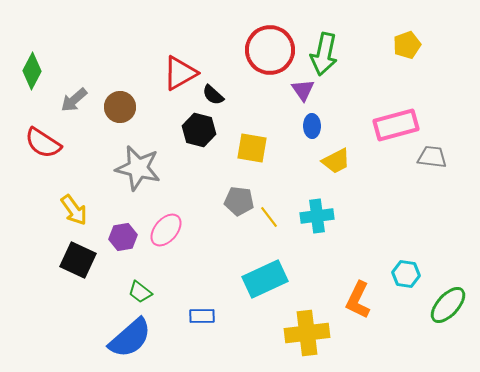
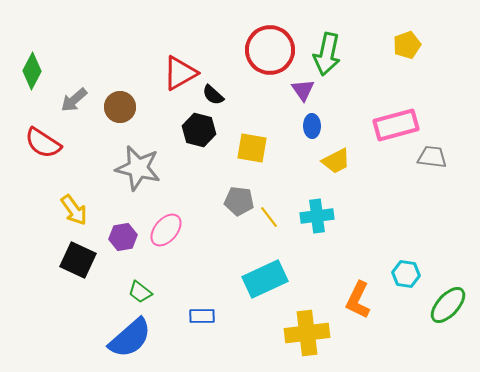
green arrow: moved 3 px right
